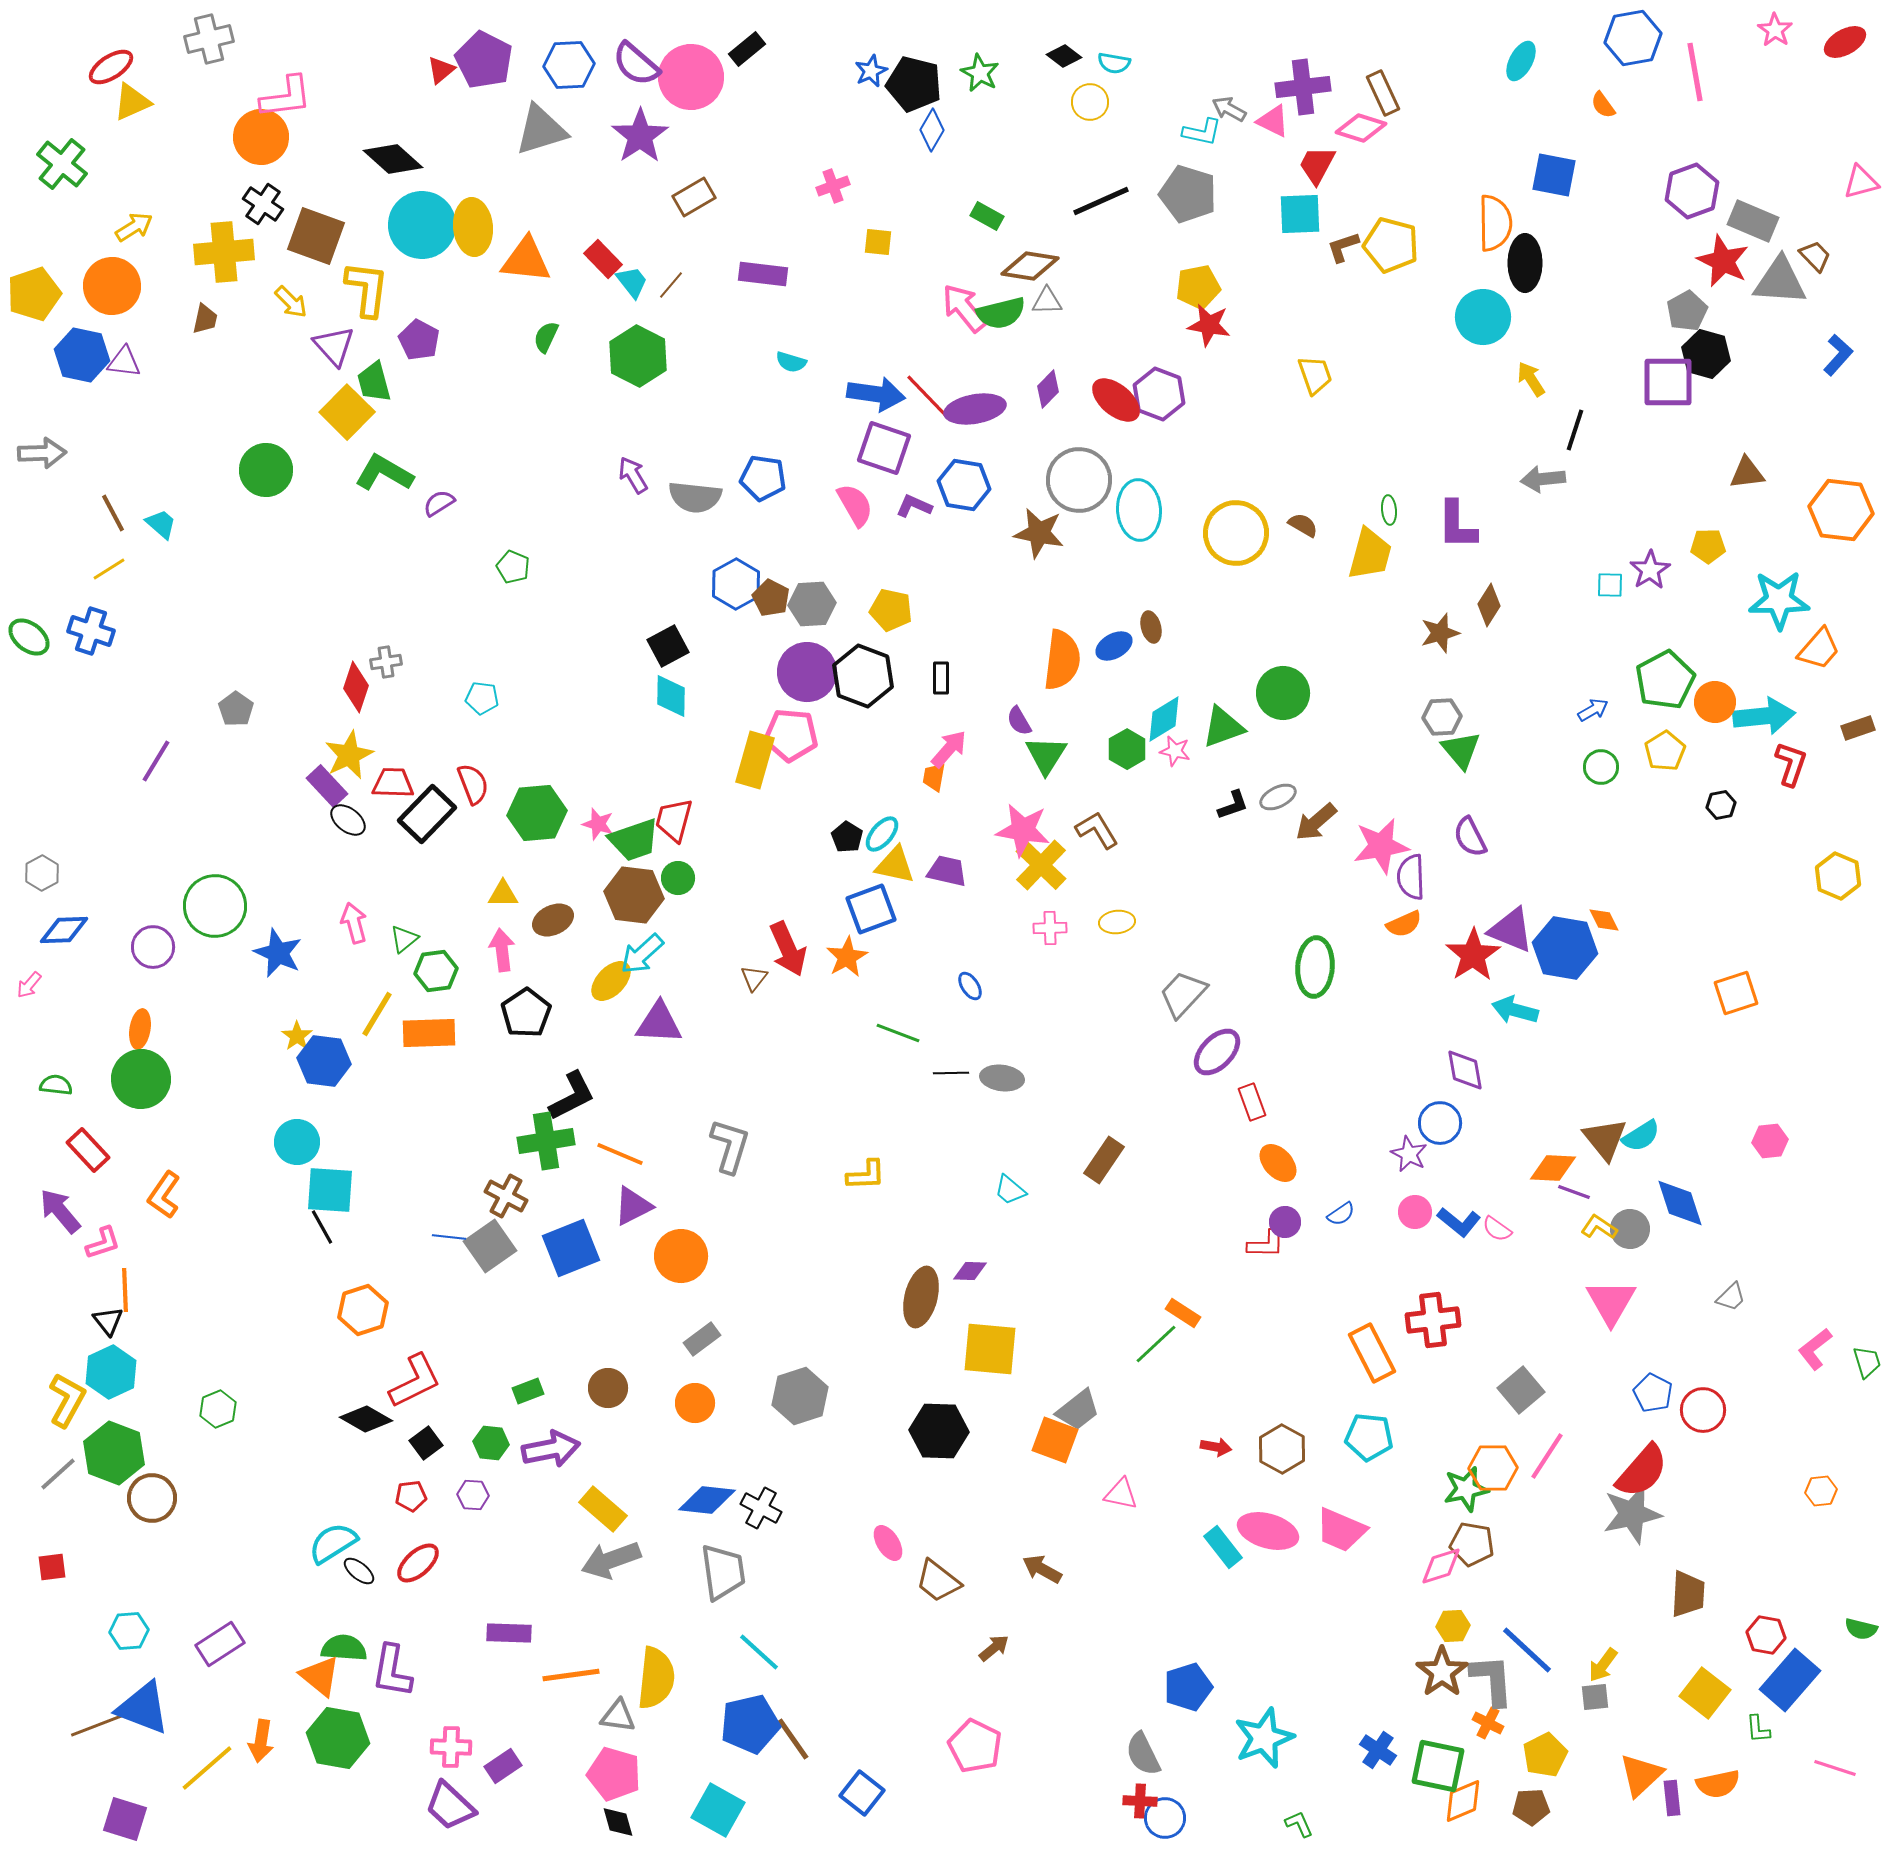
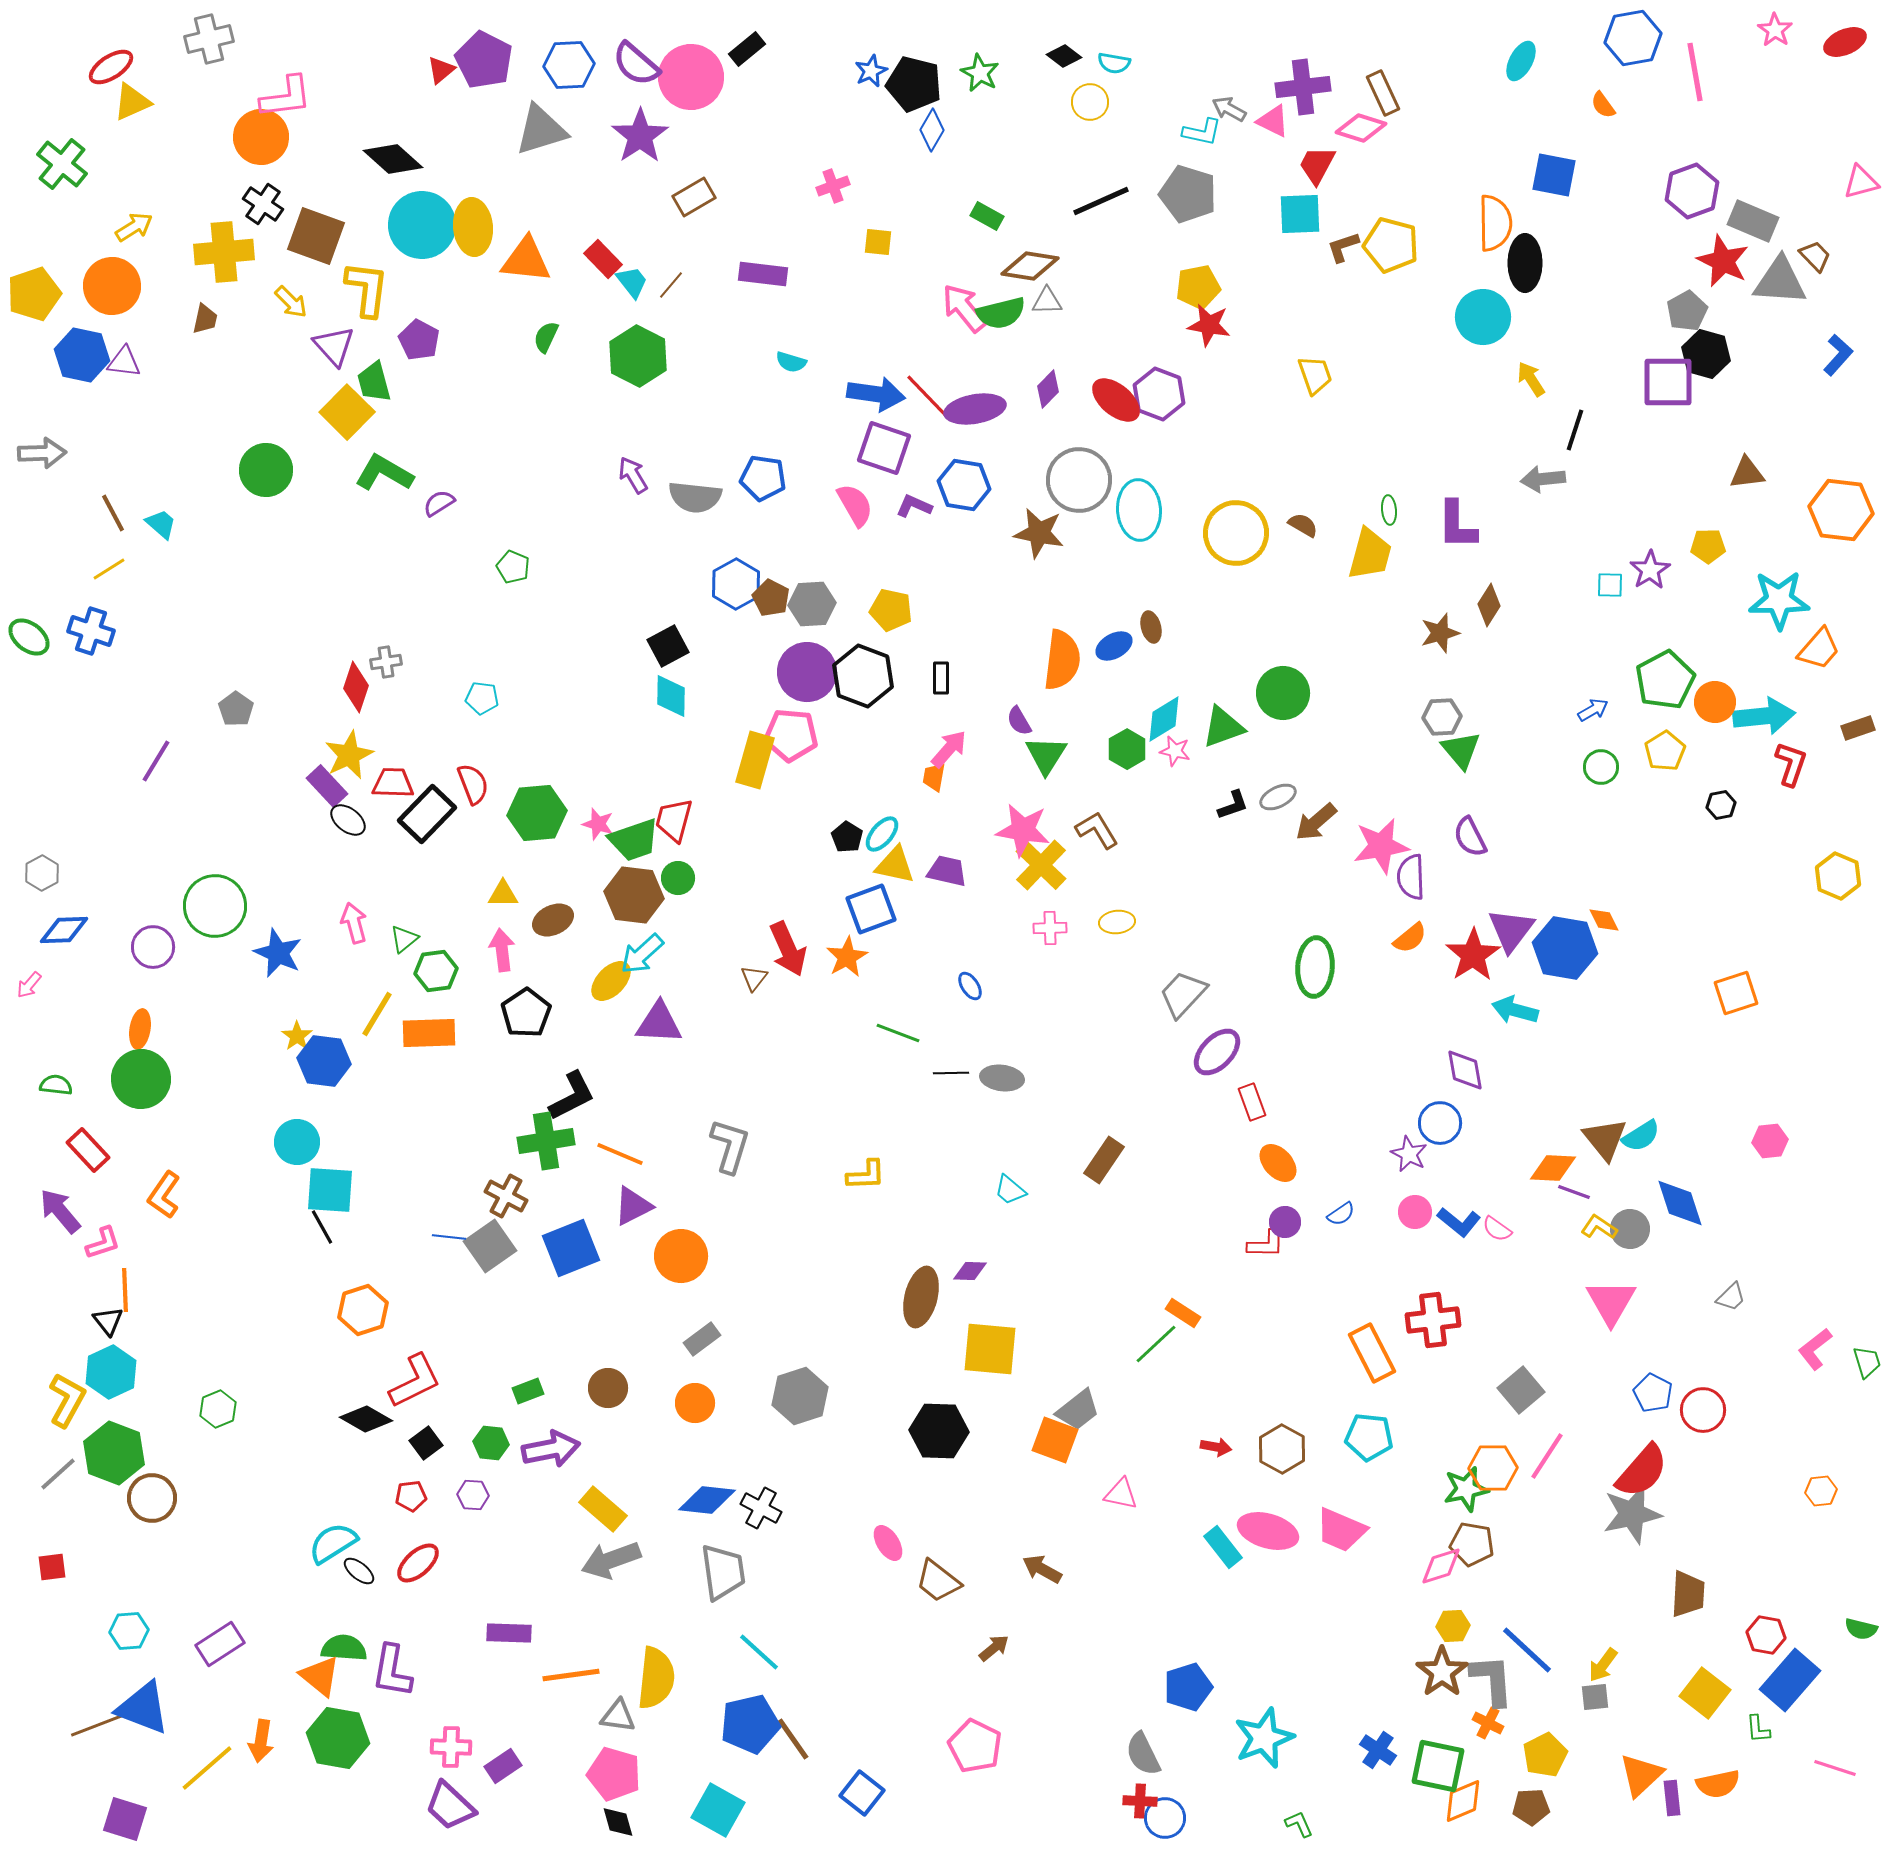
red ellipse at (1845, 42): rotated 6 degrees clockwise
orange semicircle at (1404, 924): moved 6 px right, 14 px down; rotated 15 degrees counterclockwise
purple triangle at (1511, 930): rotated 45 degrees clockwise
